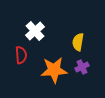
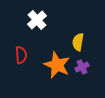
white cross: moved 2 px right, 11 px up
orange star: moved 3 px right, 5 px up; rotated 28 degrees clockwise
